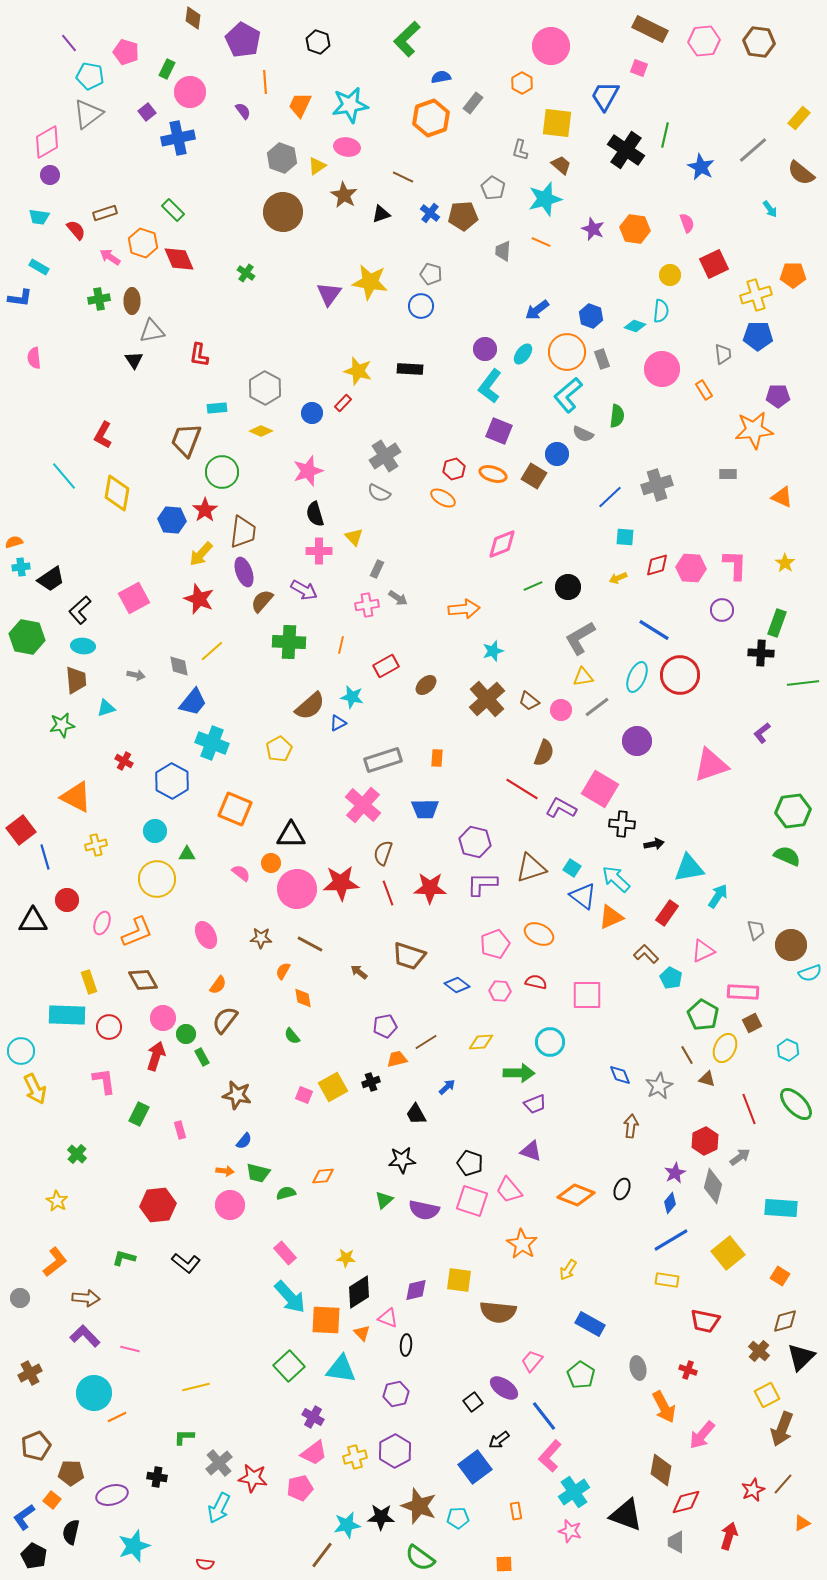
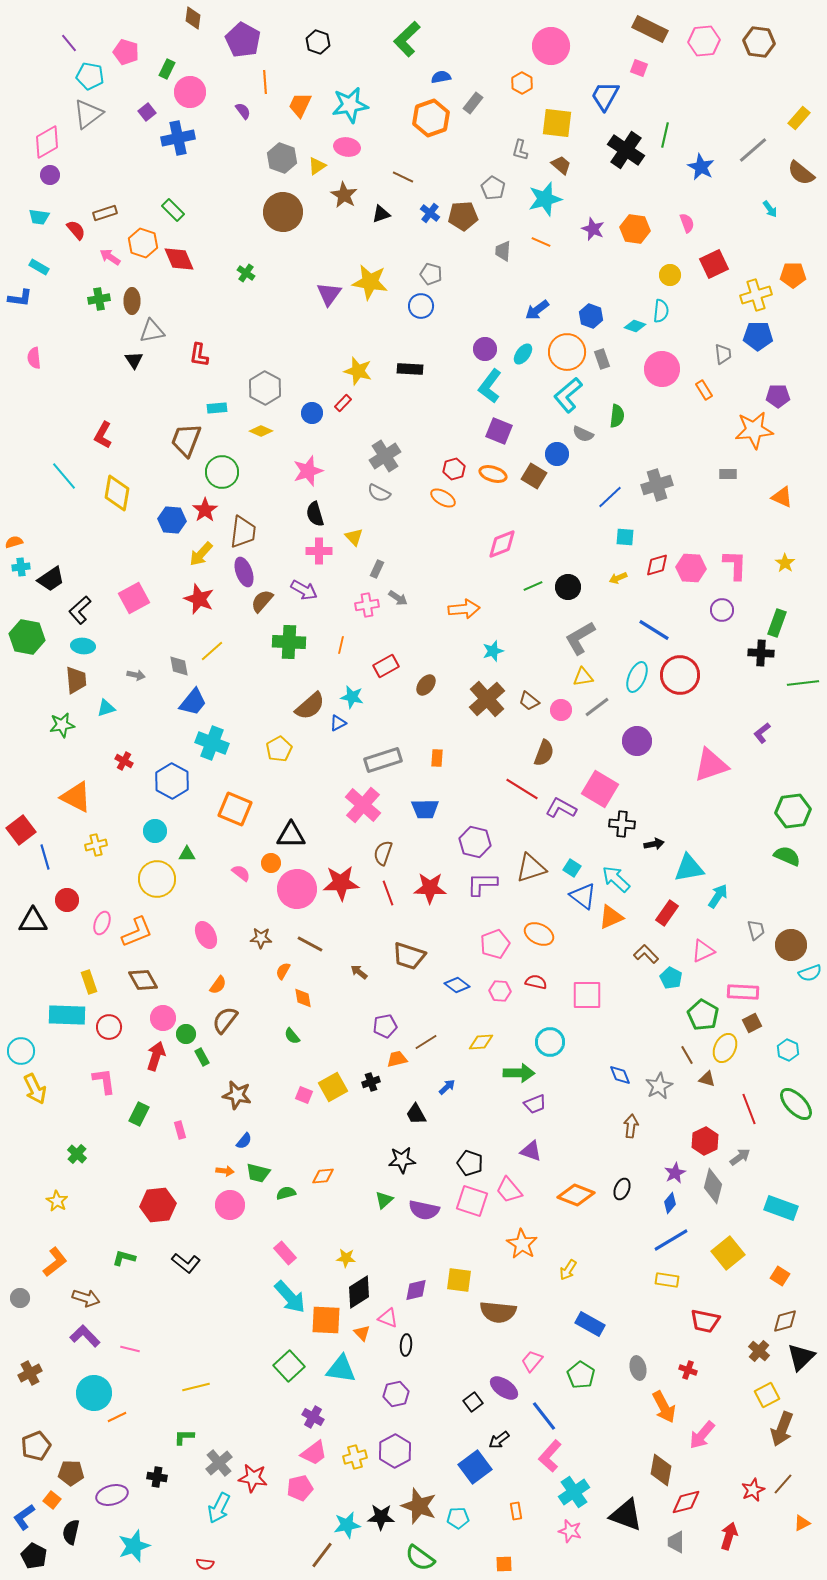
brown ellipse at (426, 685): rotated 10 degrees counterclockwise
cyan rectangle at (781, 1208): rotated 16 degrees clockwise
brown arrow at (86, 1298): rotated 12 degrees clockwise
